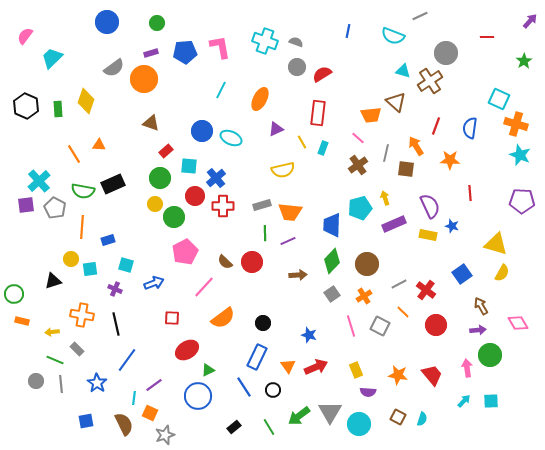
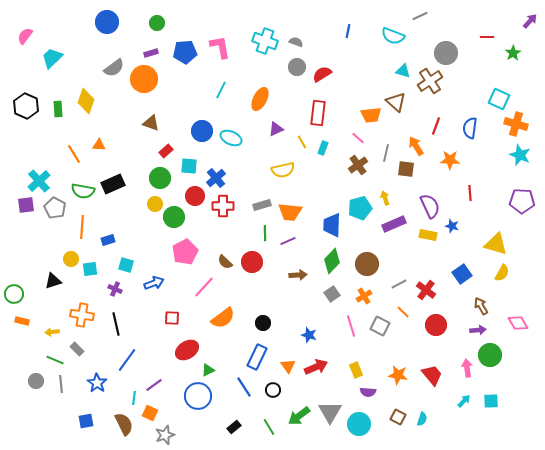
green star at (524, 61): moved 11 px left, 8 px up
